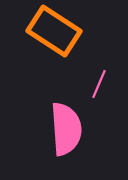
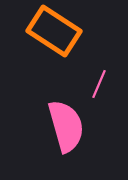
pink semicircle: moved 3 px up; rotated 12 degrees counterclockwise
